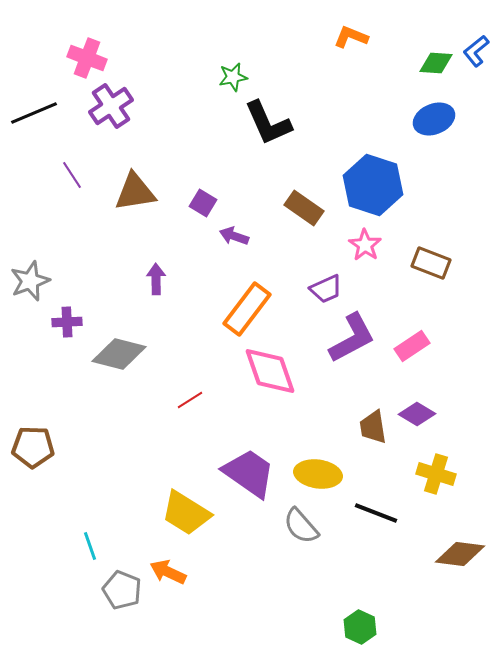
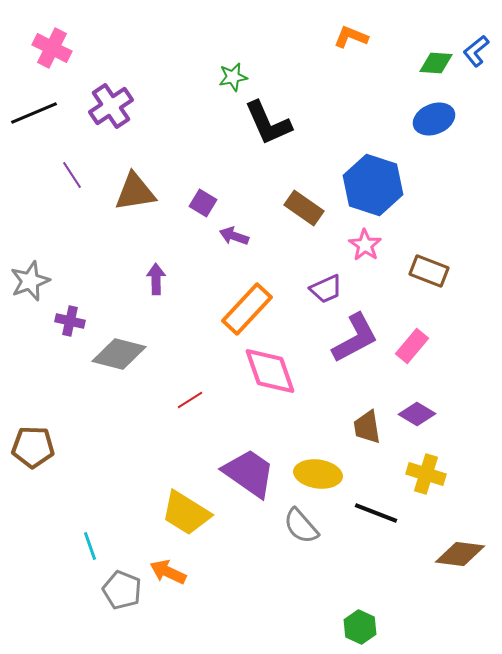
pink cross at (87, 58): moved 35 px left, 10 px up; rotated 6 degrees clockwise
brown rectangle at (431, 263): moved 2 px left, 8 px down
orange rectangle at (247, 309): rotated 6 degrees clockwise
purple cross at (67, 322): moved 3 px right, 1 px up; rotated 16 degrees clockwise
purple L-shape at (352, 338): moved 3 px right
pink rectangle at (412, 346): rotated 16 degrees counterclockwise
brown trapezoid at (373, 427): moved 6 px left
yellow cross at (436, 474): moved 10 px left
